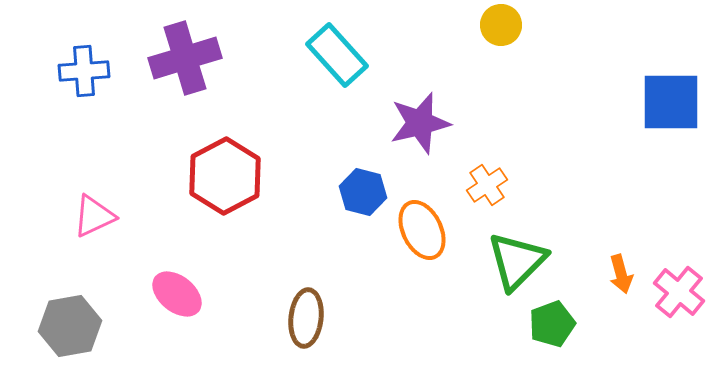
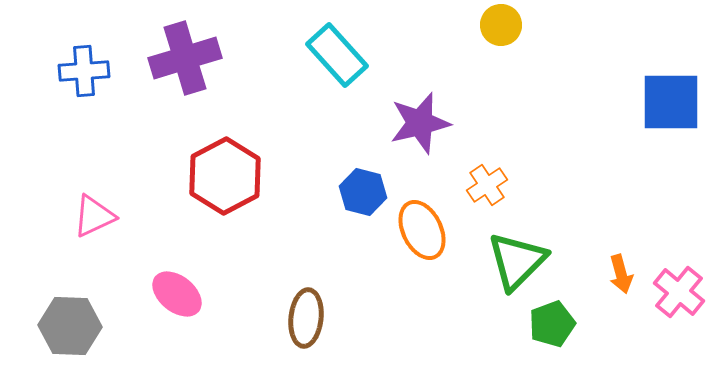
gray hexagon: rotated 12 degrees clockwise
